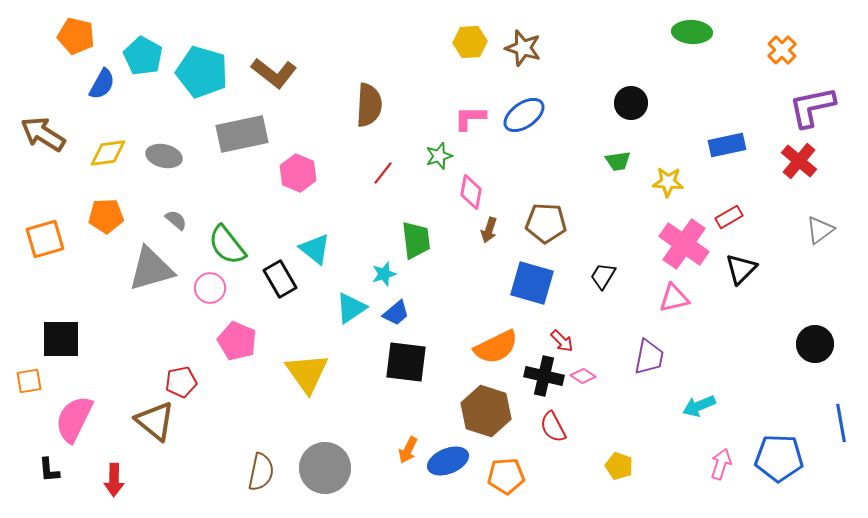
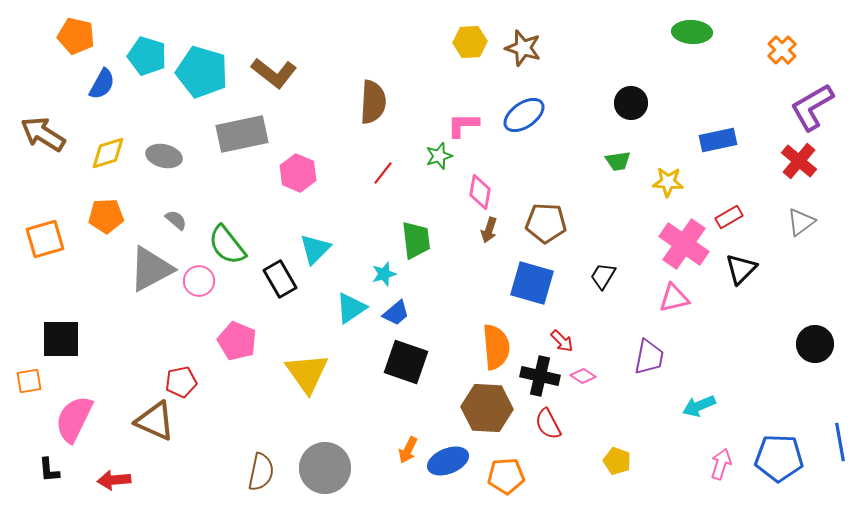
cyan pentagon at (143, 56): moved 4 px right; rotated 12 degrees counterclockwise
brown semicircle at (369, 105): moved 4 px right, 3 px up
purple L-shape at (812, 107): rotated 18 degrees counterclockwise
pink L-shape at (470, 118): moved 7 px left, 7 px down
blue rectangle at (727, 145): moved 9 px left, 5 px up
yellow diamond at (108, 153): rotated 9 degrees counterclockwise
pink diamond at (471, 192): moved 9 px right
gray triangle at (820, 230): moved 19 px left, 8 px up
cyan triangle at (315, 249): rotated 36 degrees clockwise
gray triangle at (151, 269): rotated 12 degrees counterclockwise
pink circle at (210, 288): moved 11 px left, 7 px up
orange semicircle at (496, 347): rotated 69 degrees counterclockwise
black square at (406, 362): rotated 12 degrees clockwise
black cross at (544, 376): moved 4 px left
brown hexagon at (486, 411): moved 1 px right, 3 px up; rotated 15 degrees counterclockwise
brown triangle at (155, 421): rotated 15 degrees counterclockwise
blue line at (841, 423): moved 1 px left, 19 px down
red semicircle at (553, 427): moved 5 px left, 3 px up
yellow pentagon at (619, 466): moved 2 px left, 5 px up
red arrow at (114, 480): rotated 84 degrees clockwise
